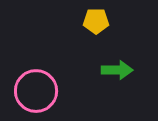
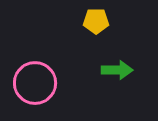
pink circle: moved 1 px left, 8 px up
